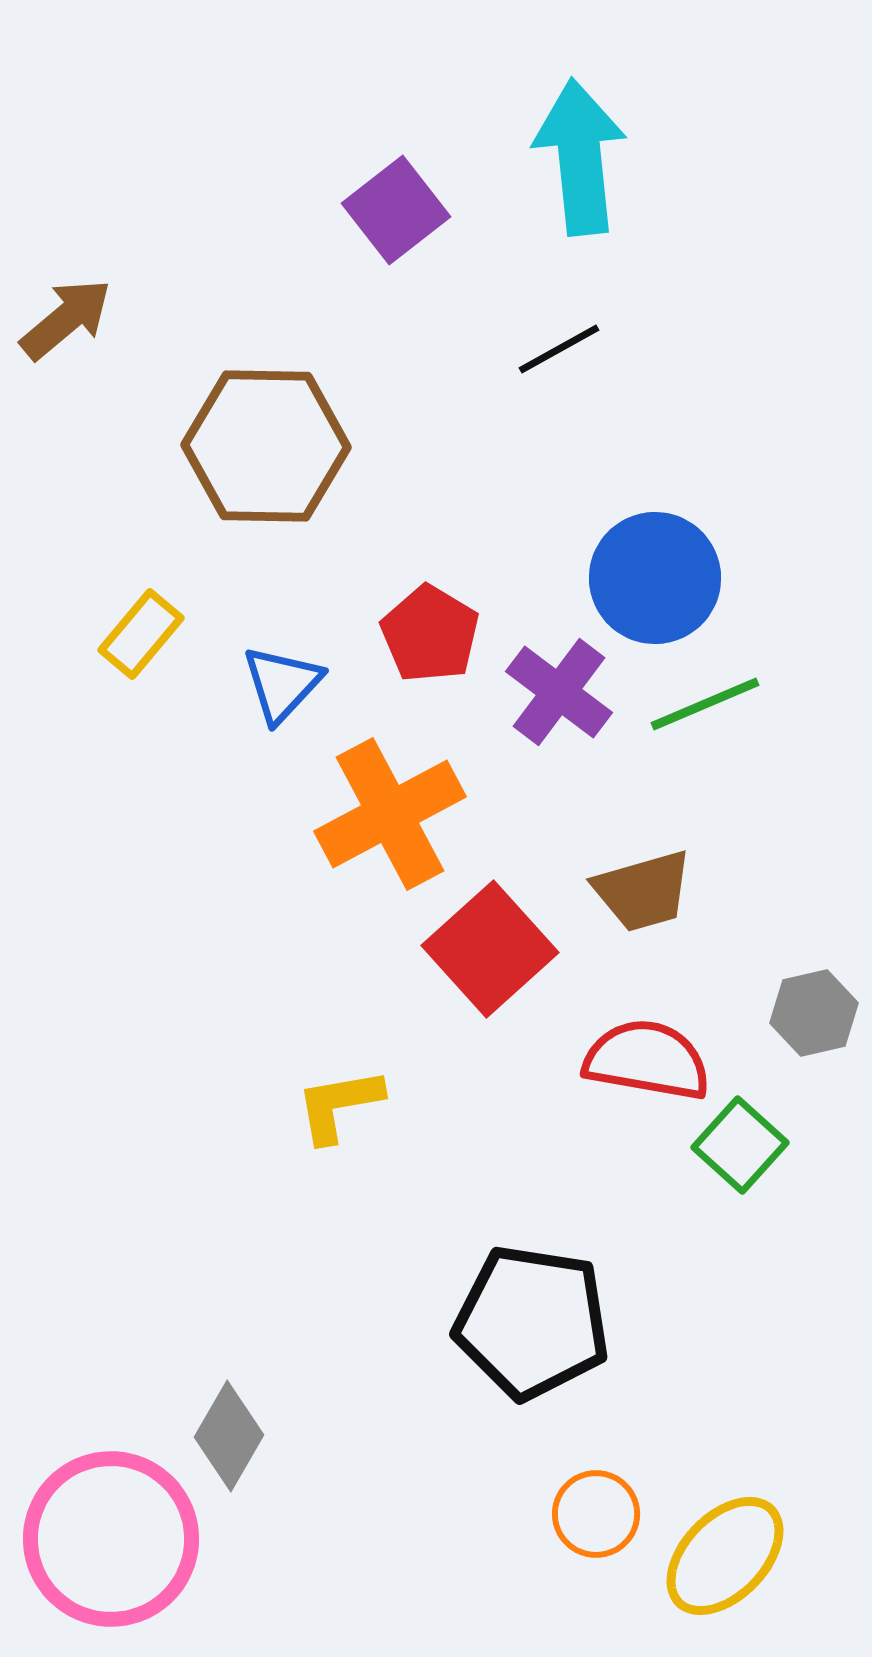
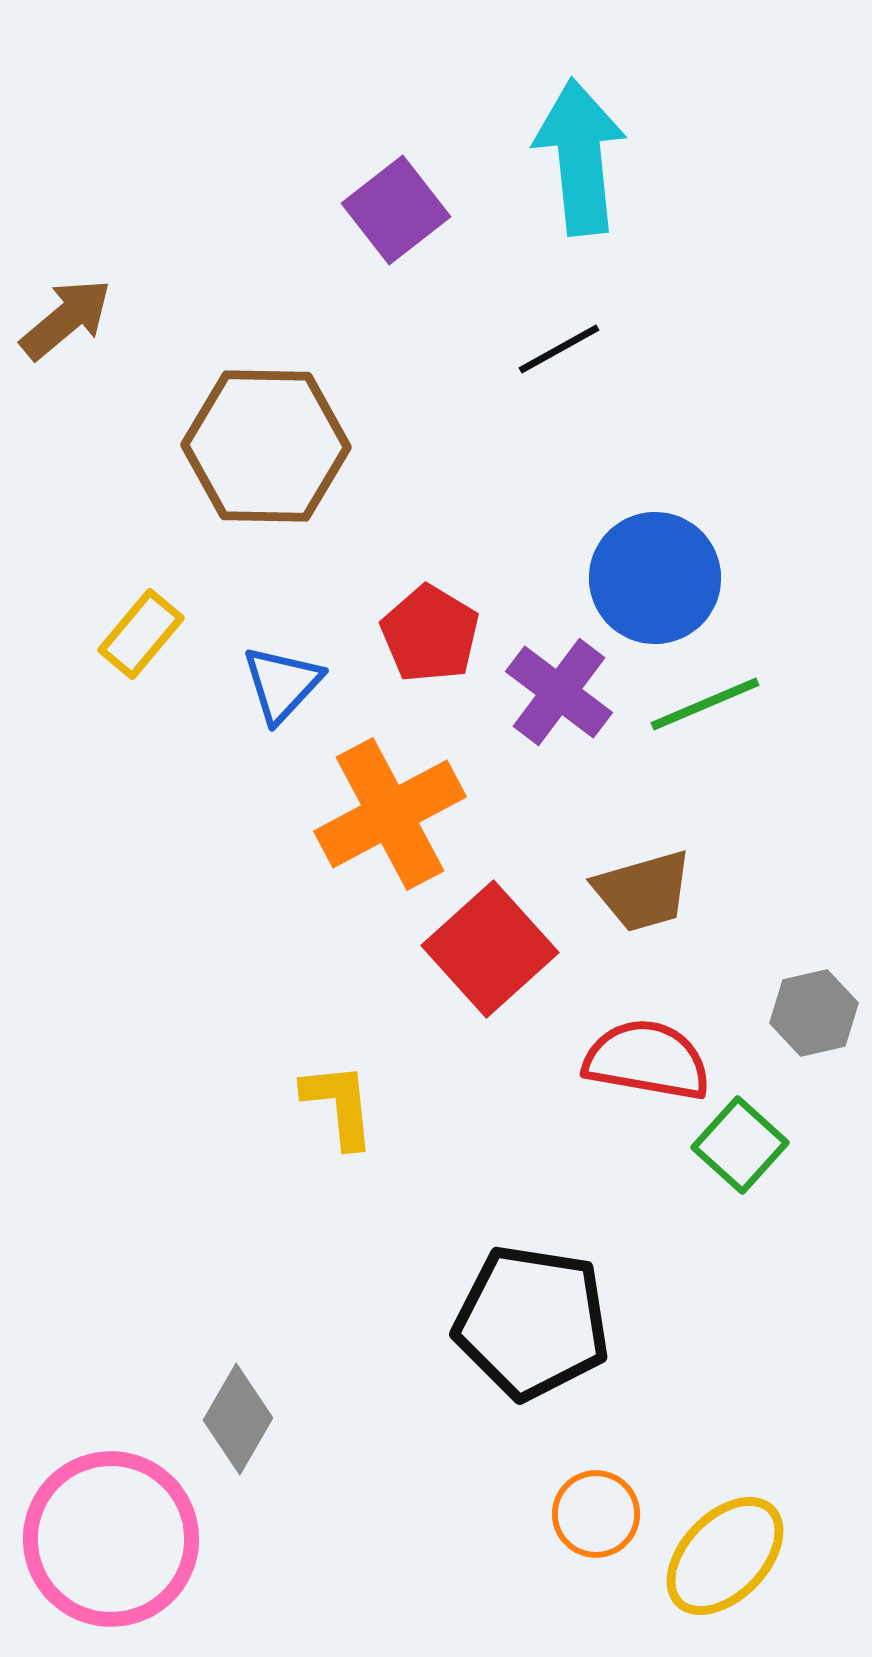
yellow L-shape: rotated 94 degrees clockwise
gray diamond: moved 9 px right, 17 px up
